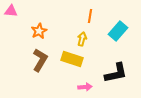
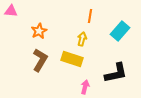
cyan rectangle: moved 2 px right
pink arrow: rotated 72 degrees counterclockwise
